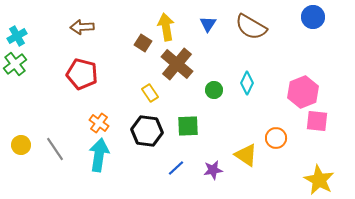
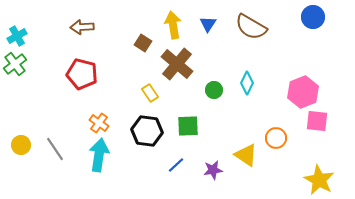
yellow arrow: moved 7 px right, 2 px up
blue line: moved 3 px up
